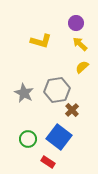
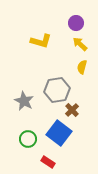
yellow semicircle: rotated 32 degrees counterclockwise
gray star: moved 8 px down
blue square: moved 4 px up
